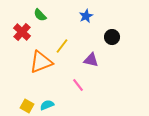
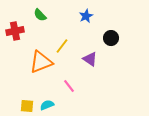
red cross: moved 7 px left, 1 px up; rotated 36 degrees clockwise
black circle: moved 1 px left, 1 px down
purple triangle: moved 1 px left, 1 px up; rotated 21 degrees clockwise
pink line: moved 9 px left, 1 px down
yellow square: rotated 24 degrees counterclockwise
